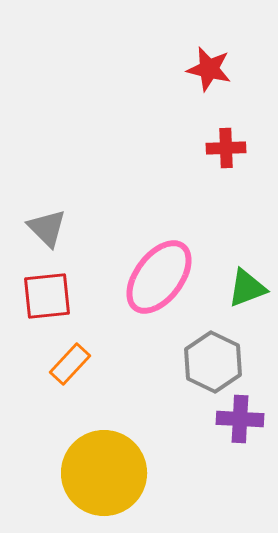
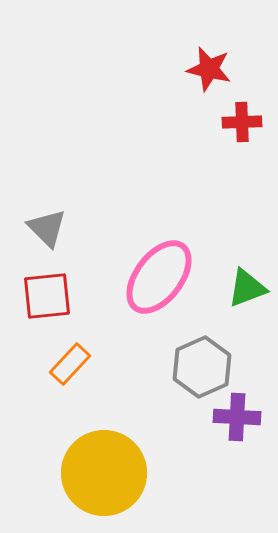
red cross: moved 16 px right, 26 px up
gray hexagon: moved 11 px left, 5 px down; rotated 10 degrees clockwise
purple cross: moved 3 px left, 2 px up
